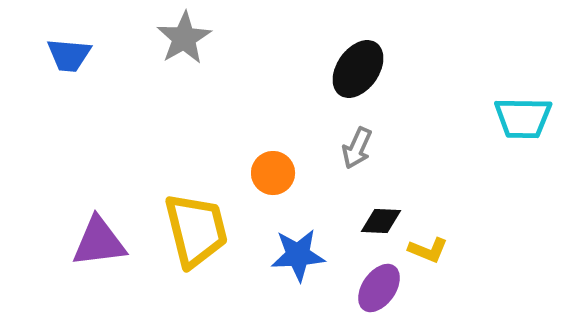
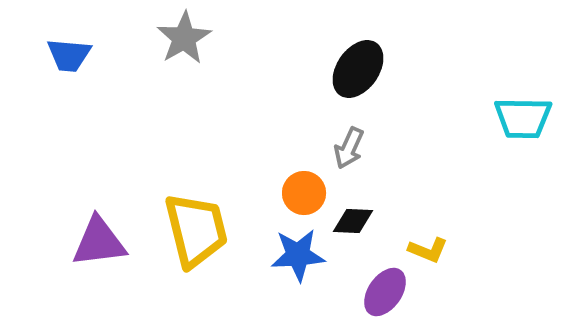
gray arrow: moved 8 px left
orange circle: moved 31 px right, 20 px down
black diamond: moved 28 px left
purple ellipse: moved 6 px right, 4 px down
